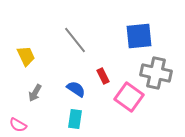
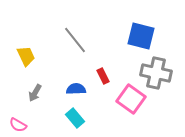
blue square: moved 2 px right; rotated 20 degrees clockwise
blue semicircle: rotated 36 degrees counterclockwise
pink square: moved 2 px right, 2 px down
cyan rectangle: moved 1 px up; rotated 48 degrees counterclockwise
